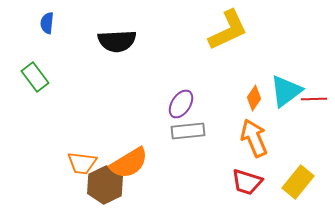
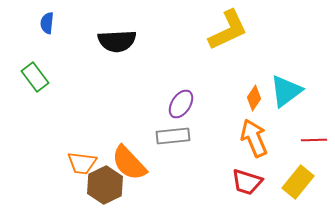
red line: moved 41 px down
gray rectangle: moved 15 px left, 5 px down
orange semicircle: rotated 78 degrees clockwise
